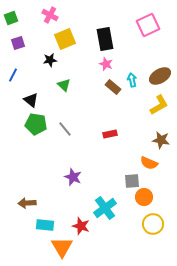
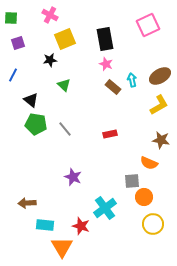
green square: rotated 24 degrees clockwise
